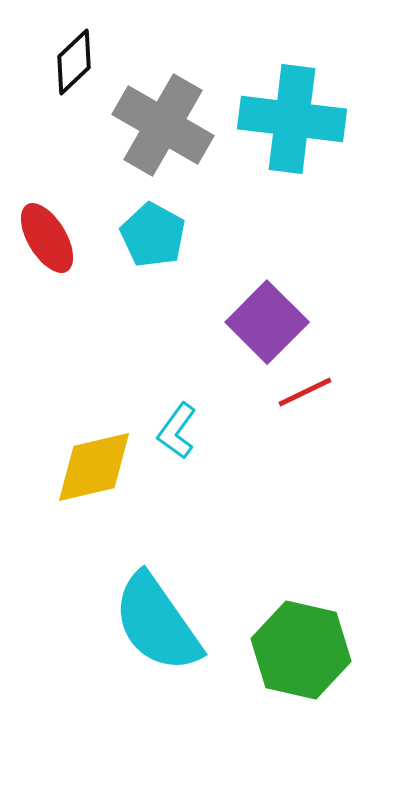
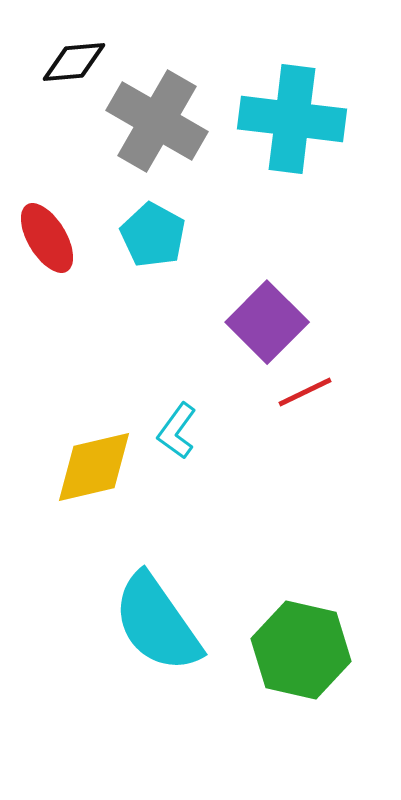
black diamond: rotated 38 degrees clockwise
gray cross: moved 6 px left, 4 px up
